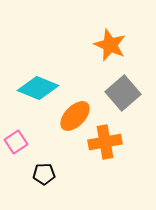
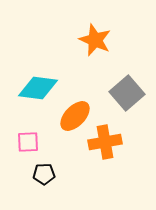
orange star: moved 15 px left, 5 px up
cyan diamond: rotated 15 degrees counterclockwise
gray square: moved 4 px right
pink square: moved 12 px right; rotated 30 degrees clockwise
